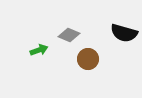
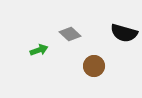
gray diamond: moved 1 px right, 1 px up; rotated 20 degrees clockwise
brown circle: moved 6 px right, 7 px down
